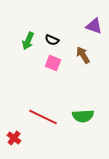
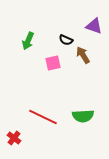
black semicircle: moved 14 px right
pink square: rotated 35 degrees counterclockwise
